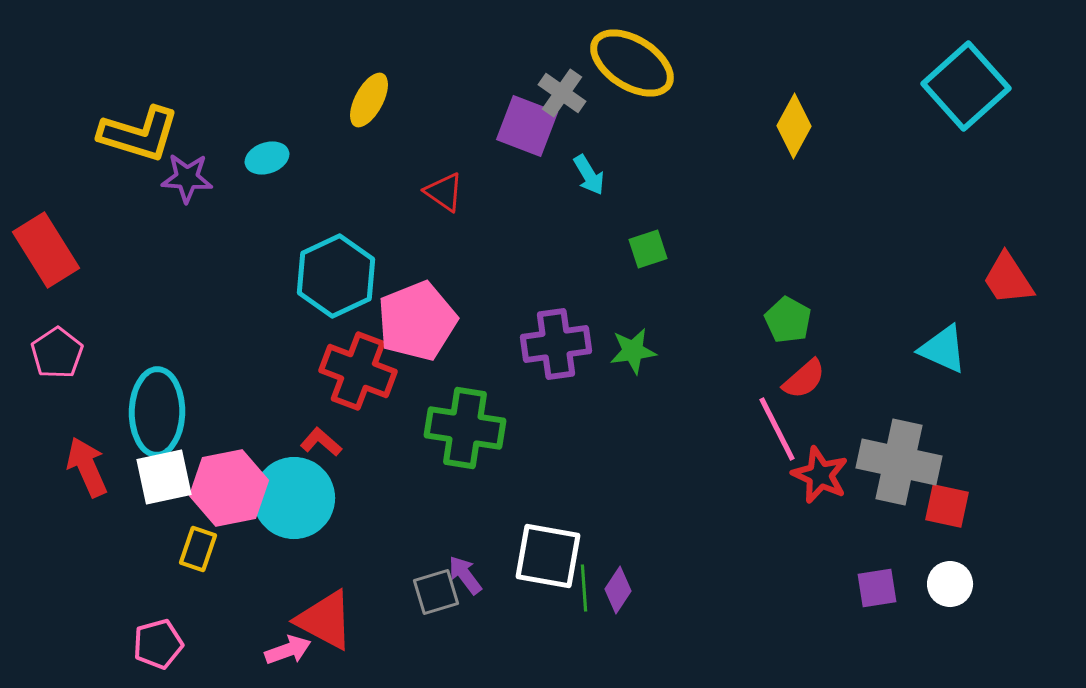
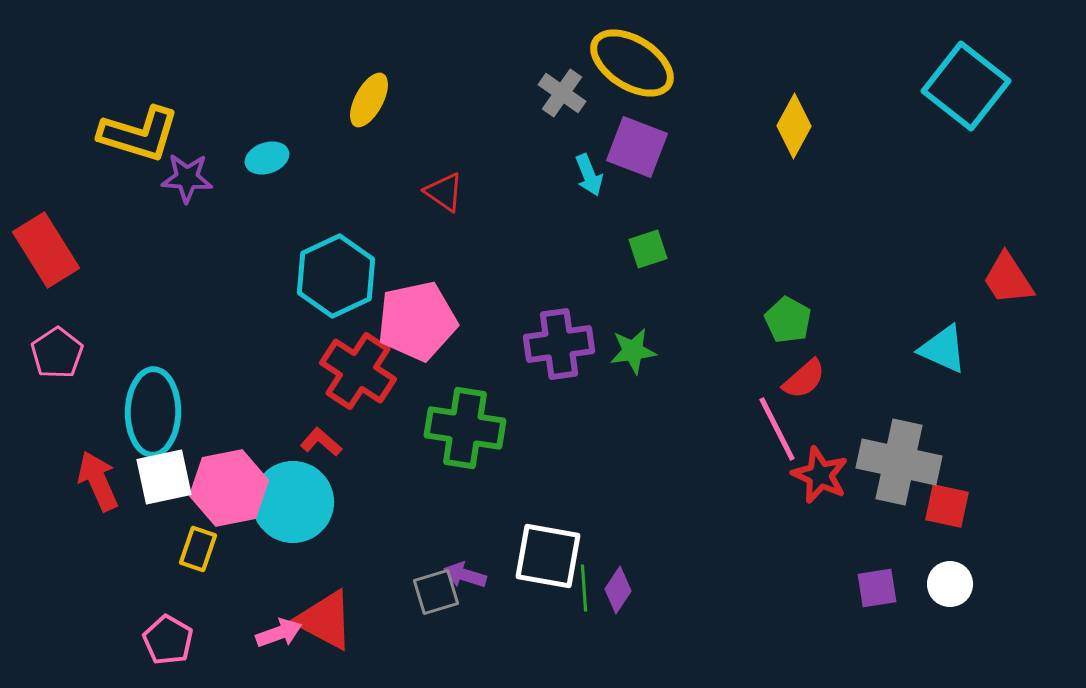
cyan square at (966, 86): rotated 10 degrees counterclockwise
purple square at (527, 126): moved 110 px right, 21 px down
cyan arrow at (589, 175): rotated 9 degrees clockwise
pink pentagon at (417, 321): rotated 10 degrees clockwise
purple cross at (556, 344): moved 3 px right
red cross at (358, 371): rotated 12 degrees clockwise
cyan ellipse at (157, 412): moved 4 px left
red arrow at (87, 467): moved 11 px right, 14 px down
cyan circle at (294, 498): moved 1 px left, 4 px down
purple arrow at (465, 575): rotated 36 degrees counterclockwise
pink pentagon at (158, 644): moved 10 px right, 4 px up; rotated 27 degrees counterclockwise
pink arrow at (288, 650): moved 9 px left, 17 px up
